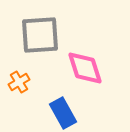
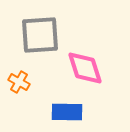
orange cross: rotated 30 degrees counterclockwise
blue rectangle: moved 4 px right, 1 px up; rotated 60 degrees counterclockwise
